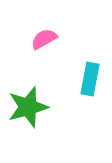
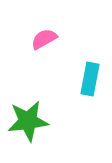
green star: moved 14 px down; rotated 9 degrees clockwise
